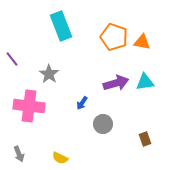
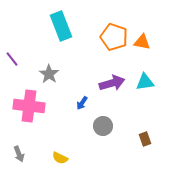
purple arrow: moved 4 px left
gray circle: moved 2 px down
